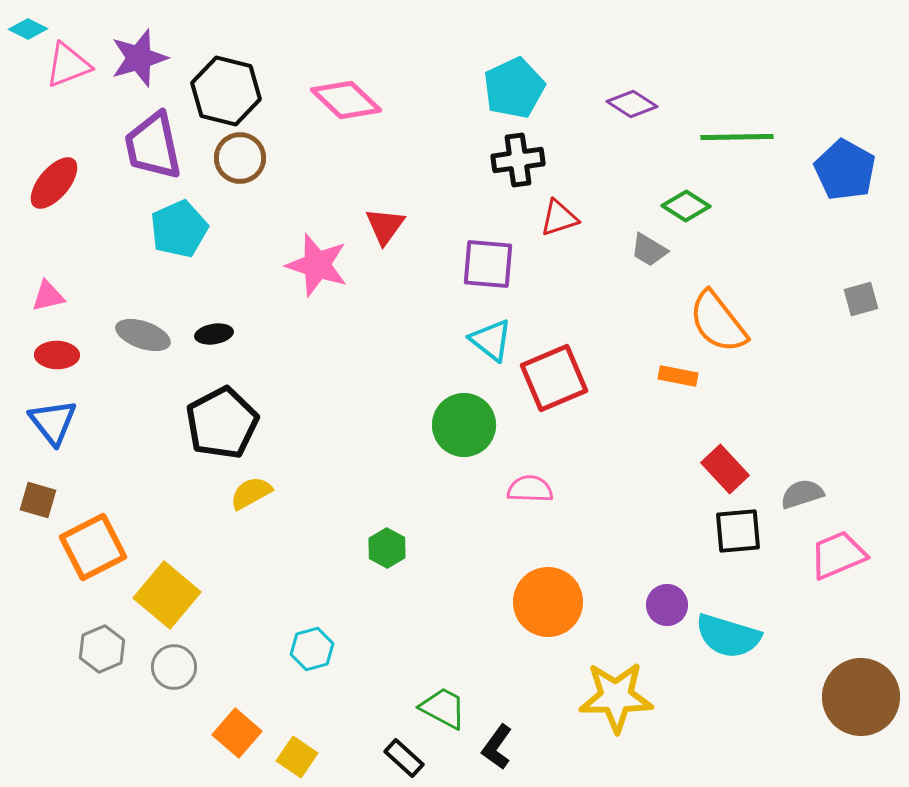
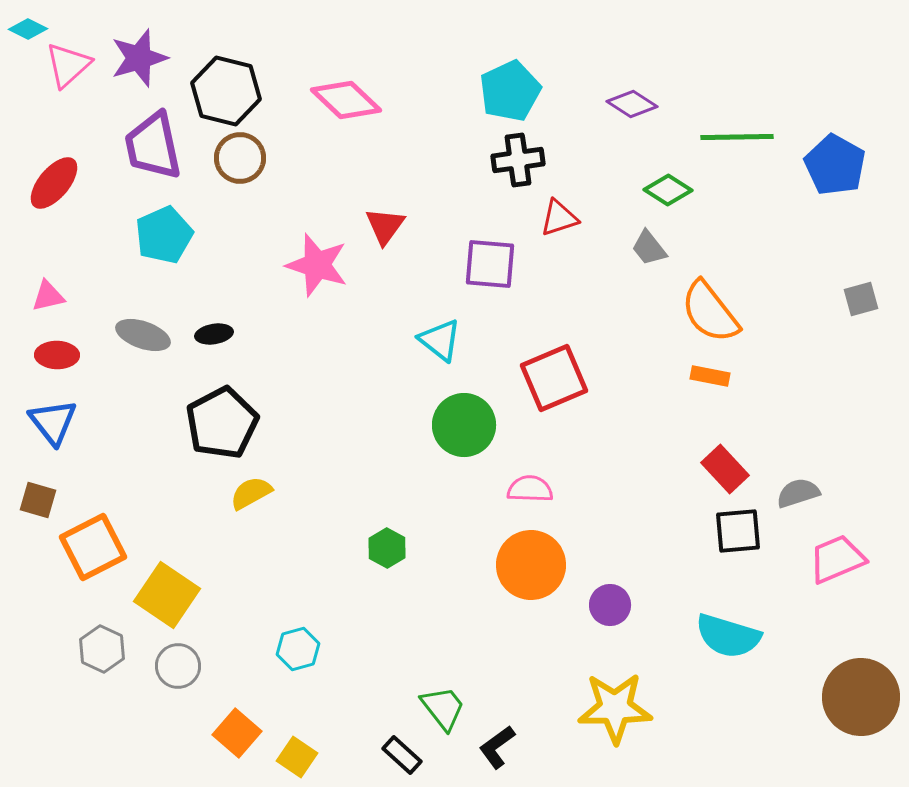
pink triangle at (68, 65): rotated 21 degrees counterclockwise
cyan pentagon at (514, 88): moved 4 px left, 3 px down
blue pentagon at (845, 170): moved 10 px left, 5 px up
green diamond at (686, 206): moved 18 px left, 16 px up
cyan pentagon at (179, 229): moved 15 px left, 6 px down
gray trapezoid at (649, 250): moved 2 px up; rotated 21 degrees clockwise
purple square at (488, 264): moved 2 px right
orange semicircle at (718, 322): moved 8 px left, 10 px up
cyan triangle at (491, 340): moved 51 px left
orange rectangle at (678, 376): moved 32 px right
gray semicircle at (802, 494): moved 4 px left, 1 px up
pink trapezoid at (838, 555): moved 1 px left, 4 px down
yellow square at (167, 595): rotated 6 degrees counterclockwise
orange circle at (548, 602): moved 17 px left, 37 px up
purple circle at (667, 605): moved 57 px left
gray hexagon at (102, 649): rotated 12 degrees counterclockwise
cyan hexagon at (312, 649): moved 14 px left
gray circle at (174, 667): moved 4 px right, 1 px up
yellow star at (616, 697): moved 1 px left, 11 px down
green trapezoid at (443, 708): rotated 24 degrees clockwise
black L-shape at (497, 747): rotated 18 degrees clockwise
black rectangle at (404, 758): moved 2 px left, 3 px up
